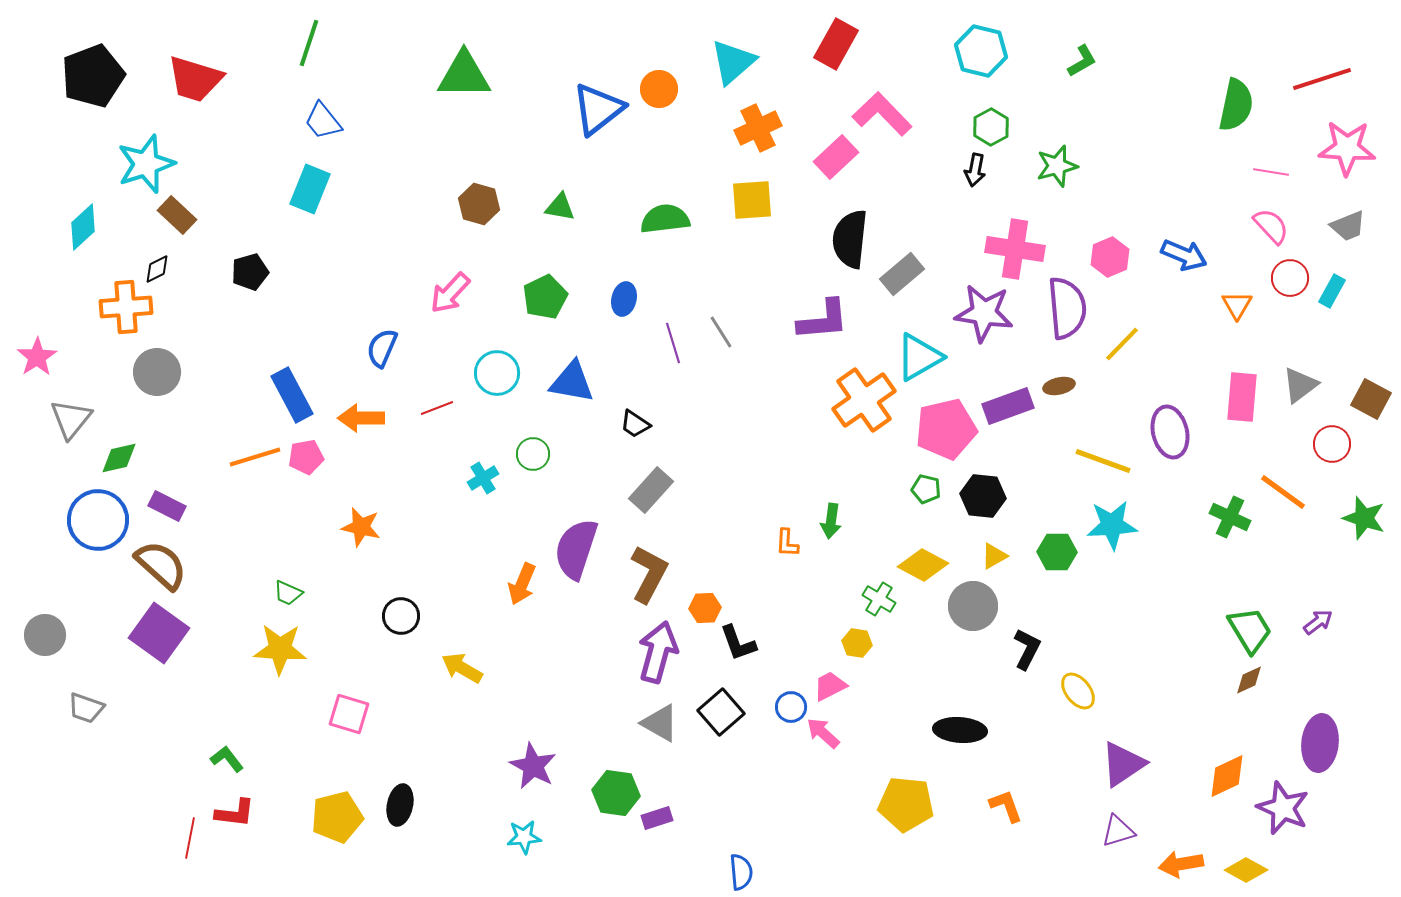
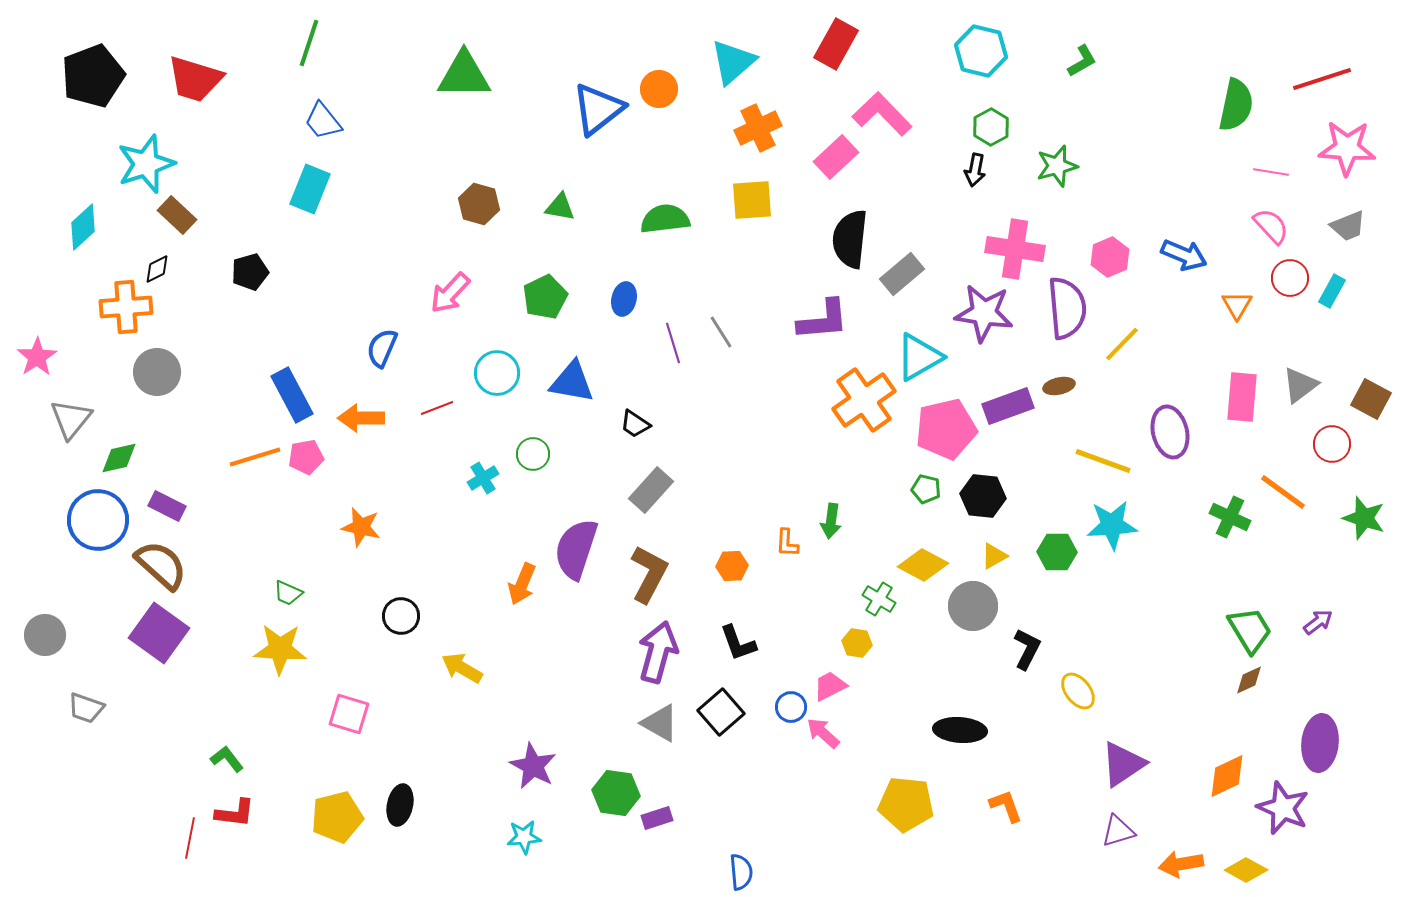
orange hexagon at (705, 608): moved 27 px right, 42 px up
